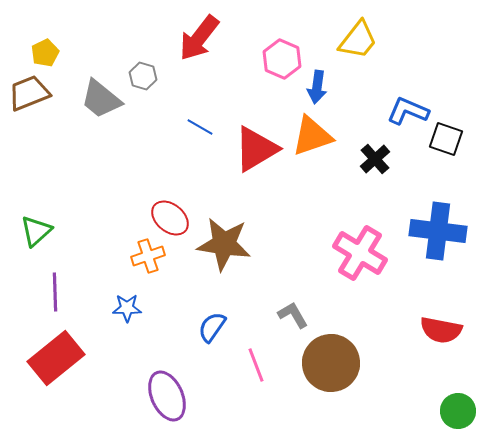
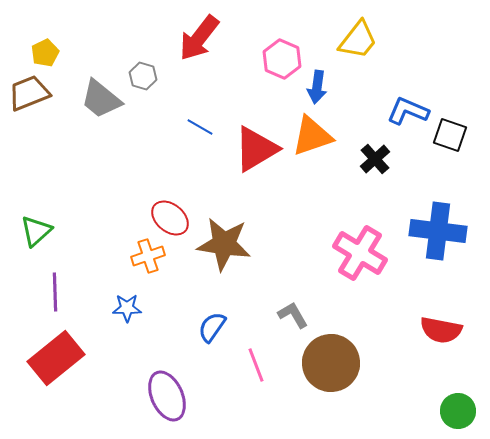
black square: moved 4 px right, 4 px up
